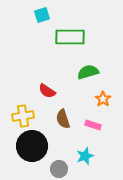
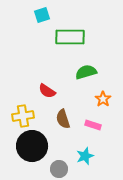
green semicircle: moved 2 px left
